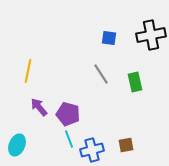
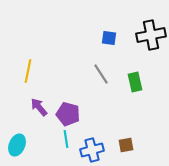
cyan line: moved 3 px left; rotated 12 degrees clockwise
